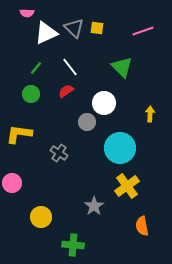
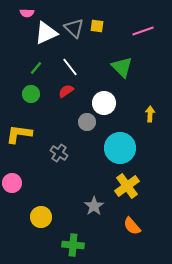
yellow square: moved 2 px up
orange semicircle: moved 10 px left; rotated 30 degrees counterclockwise
